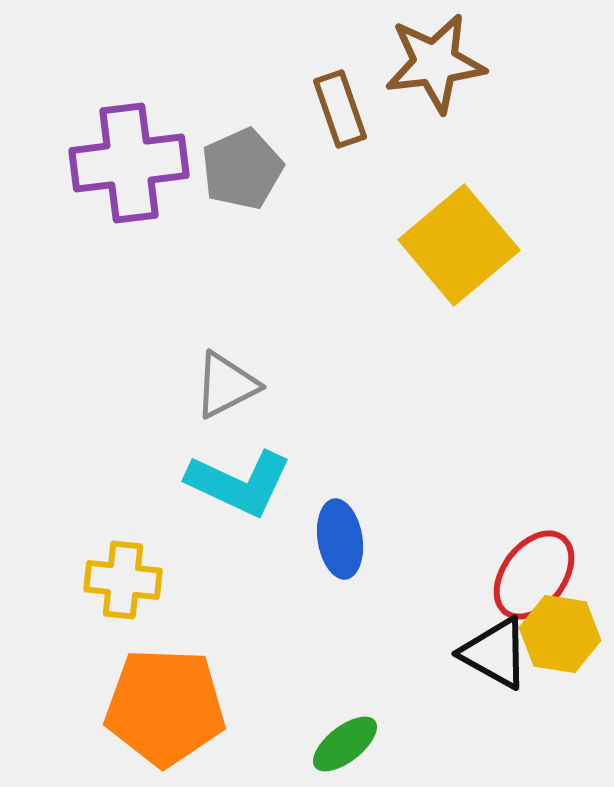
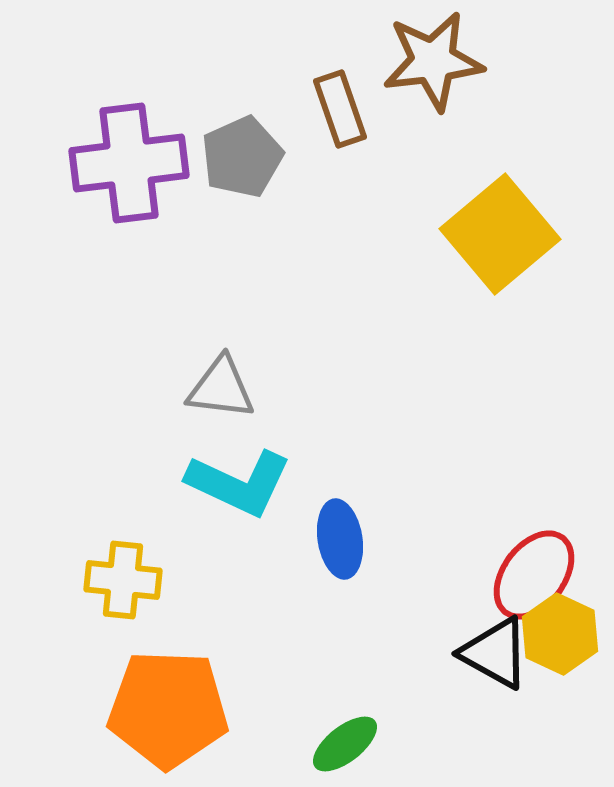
brown star: moved 2 px left, 2 px up
gray pentagon: moved 12 px up
yellow square: moved 41 px right, 11 px up
gray triangle: moved 5 px left, 3 px down; rotated 34 degrees clockwise
yellow hexagon: rotated 16 degrees clockwise
orange pentagon: moved 3 px right, 2 px down
